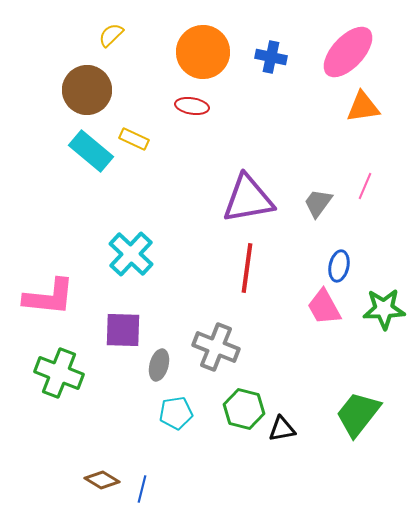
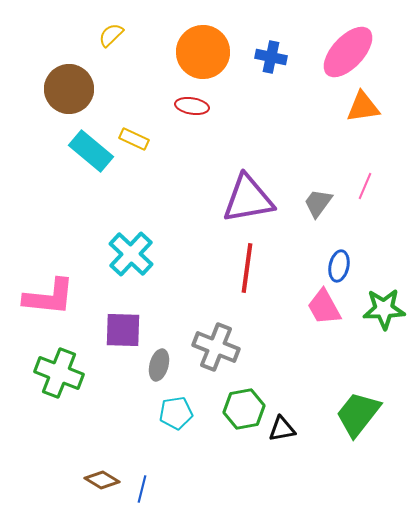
brown circle: moved 18 px left, 1 px up
green hexagon: rotated 24 degrees counterclockwise
